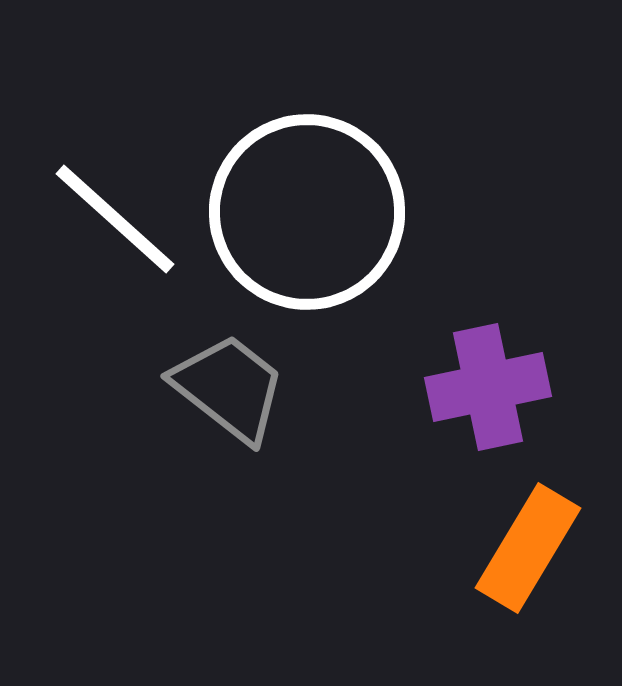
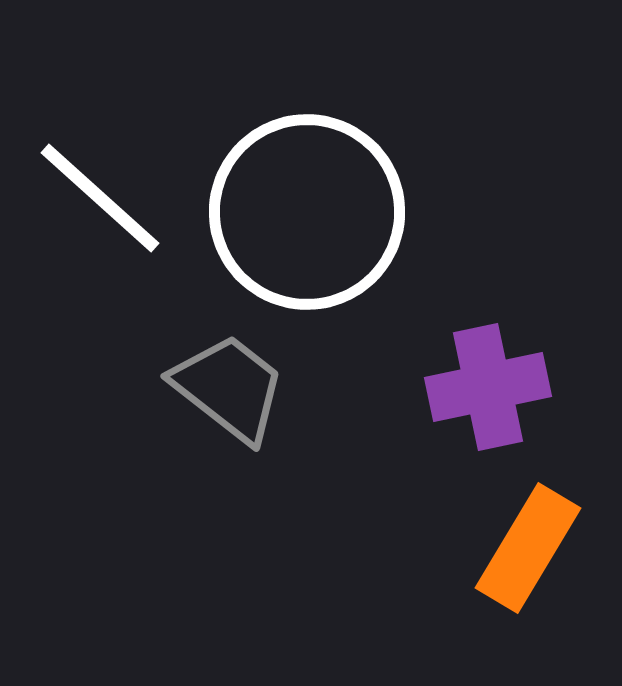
white line: moved 15 px left, 21 px up
